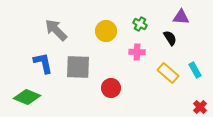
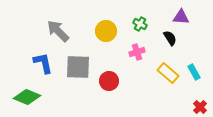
gray arrow: moved 2 px right, 1 px down
pink cross: rotated 21 degrees counterclockwise
cyan rectangle: moved 1 px left, 2 px down
red circle: moved 2 px left, 7 px up
